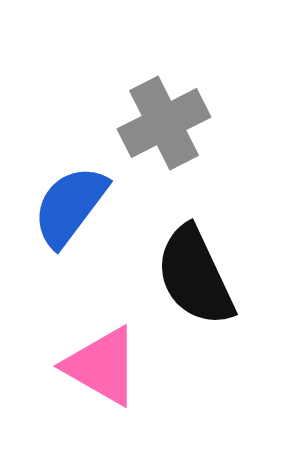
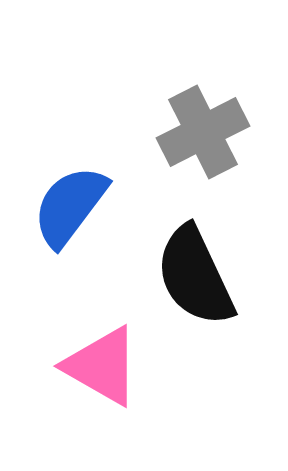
gray cross: moved 39 px right, 9 px down
